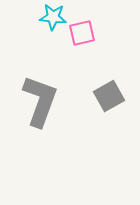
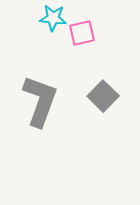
cyan star: moved 1 px down
gray square: moved 6 px left; rotated 16 degrees counterclockwise
